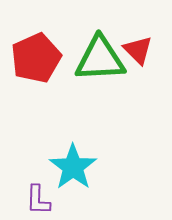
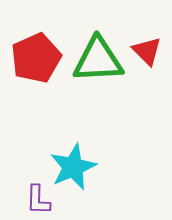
red triangle: moved 9 px right, 1 px down
green triangle: moved 2 px left, 1 px down
cyan star: rotated 12 degrees clockwise
